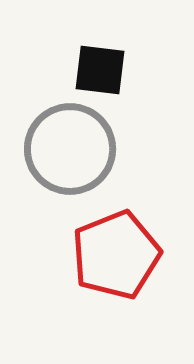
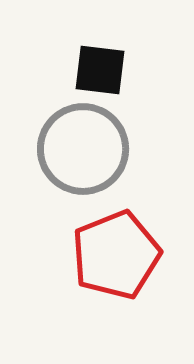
gray circle: moved 13 px right
